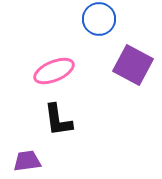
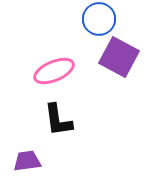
purple square: moved 14 px left, 8 px up
